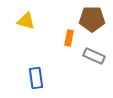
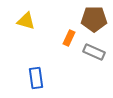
brown pentagon: moved 2 px right
orange rectangle: rotated 14 degrees clockwise
gray rectangle: moved 4 px up
